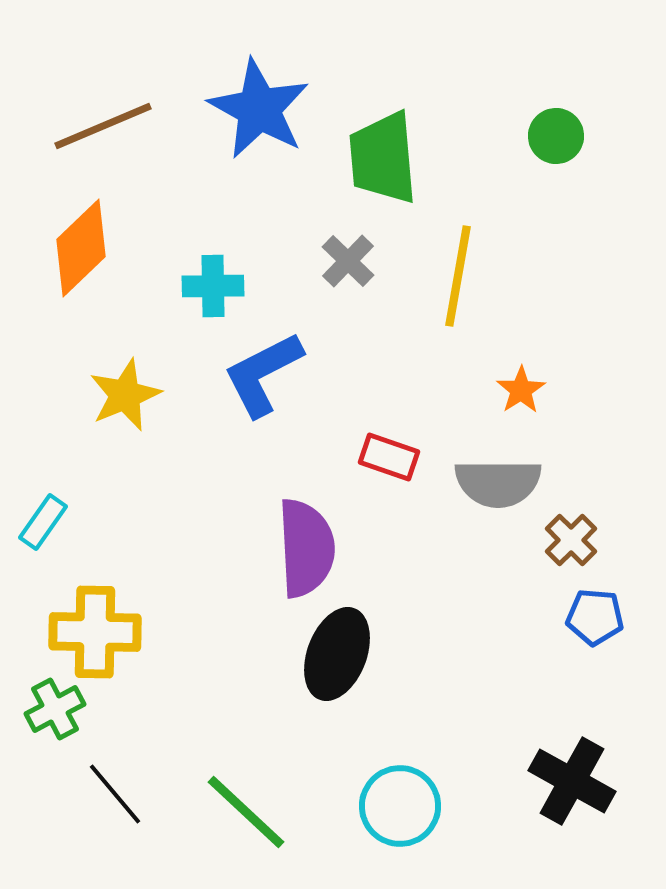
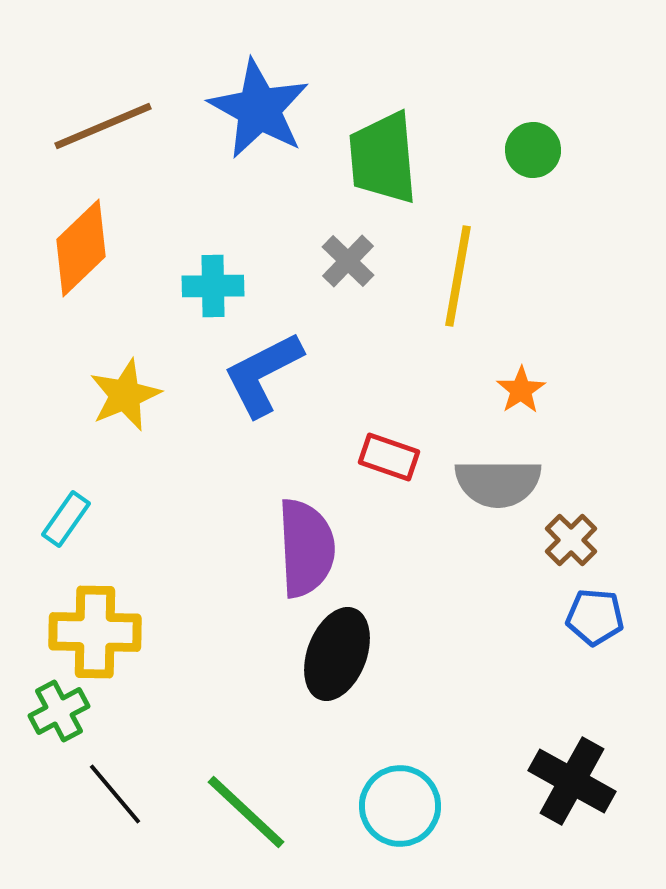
green circle: moved 23 px left, 14 px down
cyan rectangle: moved 23 px right, 3 px up
green cross: moved 4 px right, 2 px down
